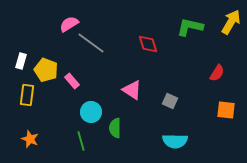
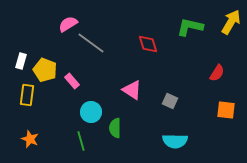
pink semicircle: moved 1 px left
yellow pentagon: moved 1 px left
